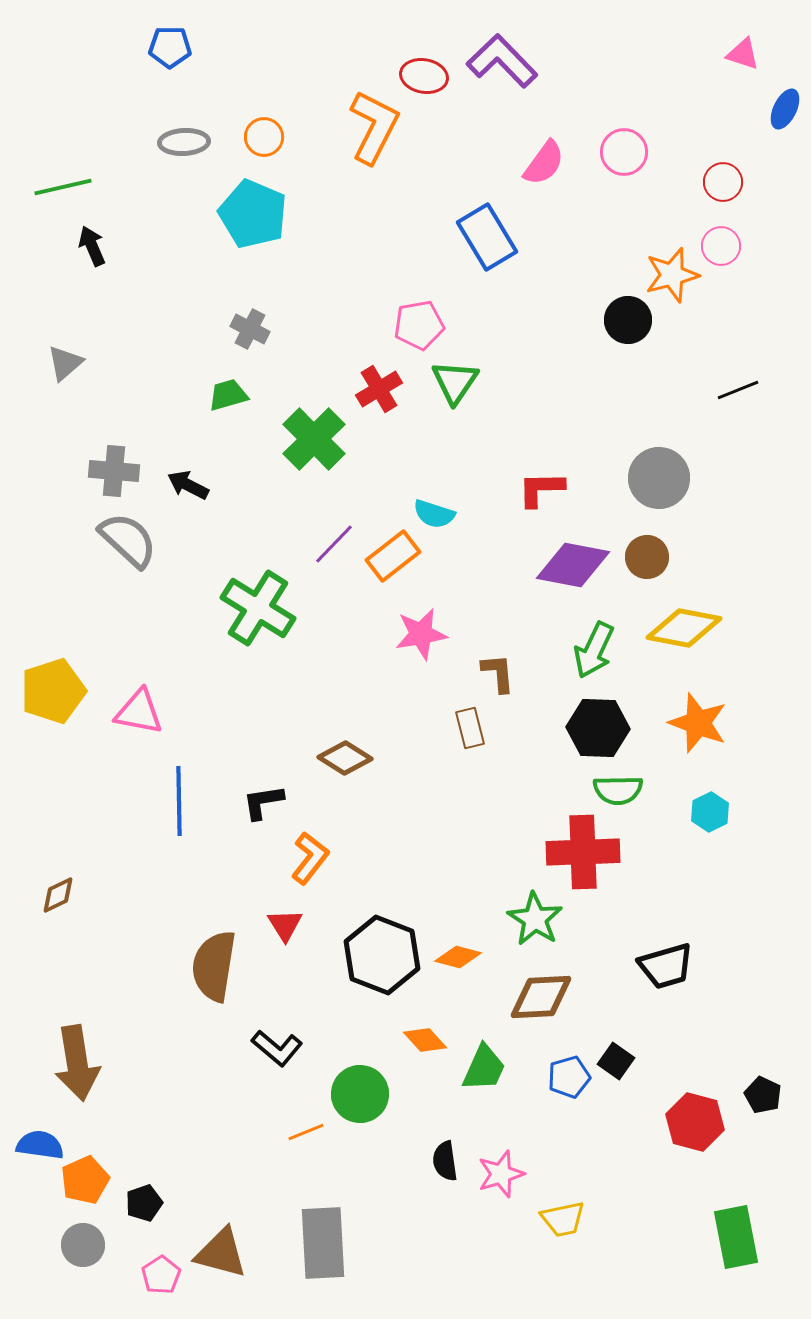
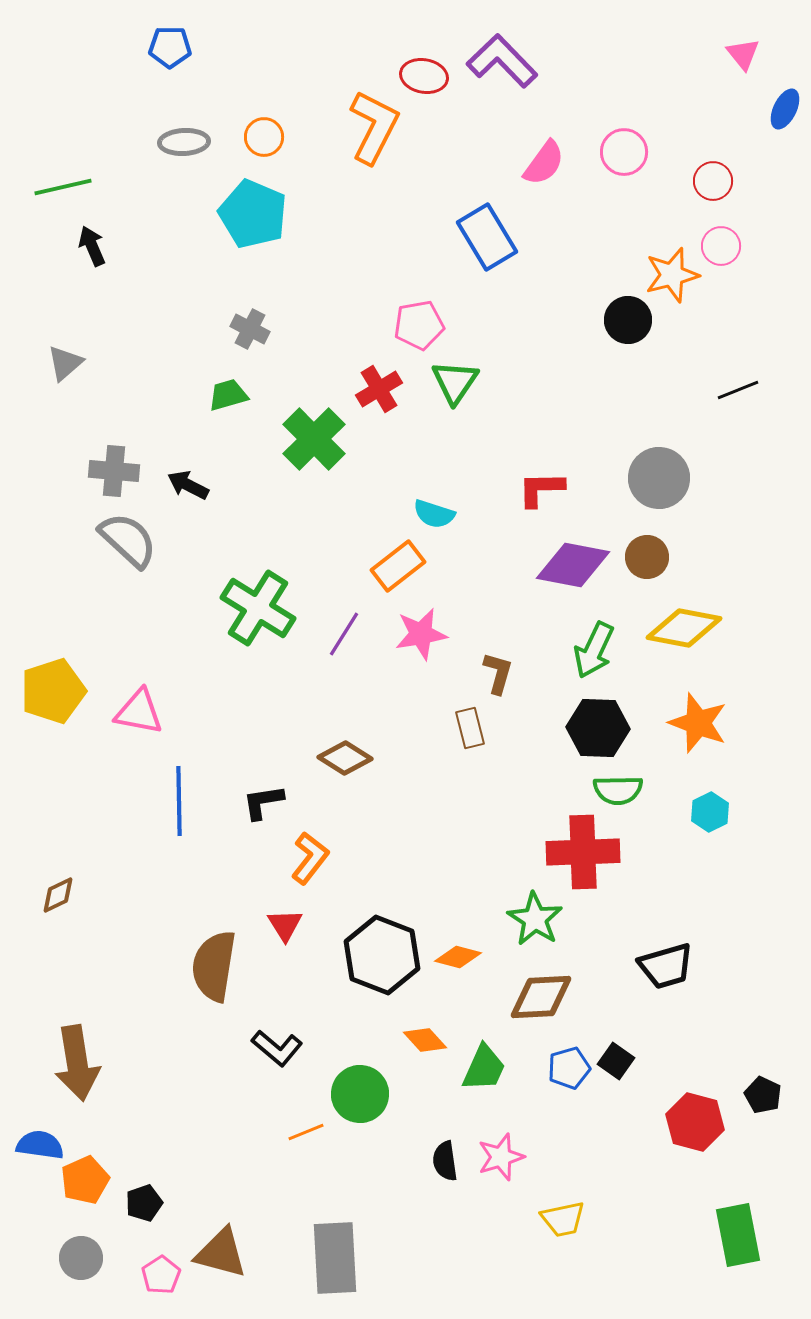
pink triangle at (743, 54): rotated 33 degrees clockwise
red circle at (723, 182): moved 10 px left, 1 px up
purple line at (334, 544): moved 10 px right, 90 px down; rotated 12 degrees counterclockwise
orange rectangle at (393, 556): moved 5 px right, 10 px down
brown L-shape at (498, 673): rotated 21 degrees clockwise
blue pentagon at (569, 1077): moved 9 px up
pink star at (501, 1174): moved 17 px up
green rectangle at (736, 1237): moved 2 px right, 2 px up
gray rectangle at (323, 1243): moved 12 px right, 15 px down
gray circle at (83, 1245): moved 2 px left, 13 px down
